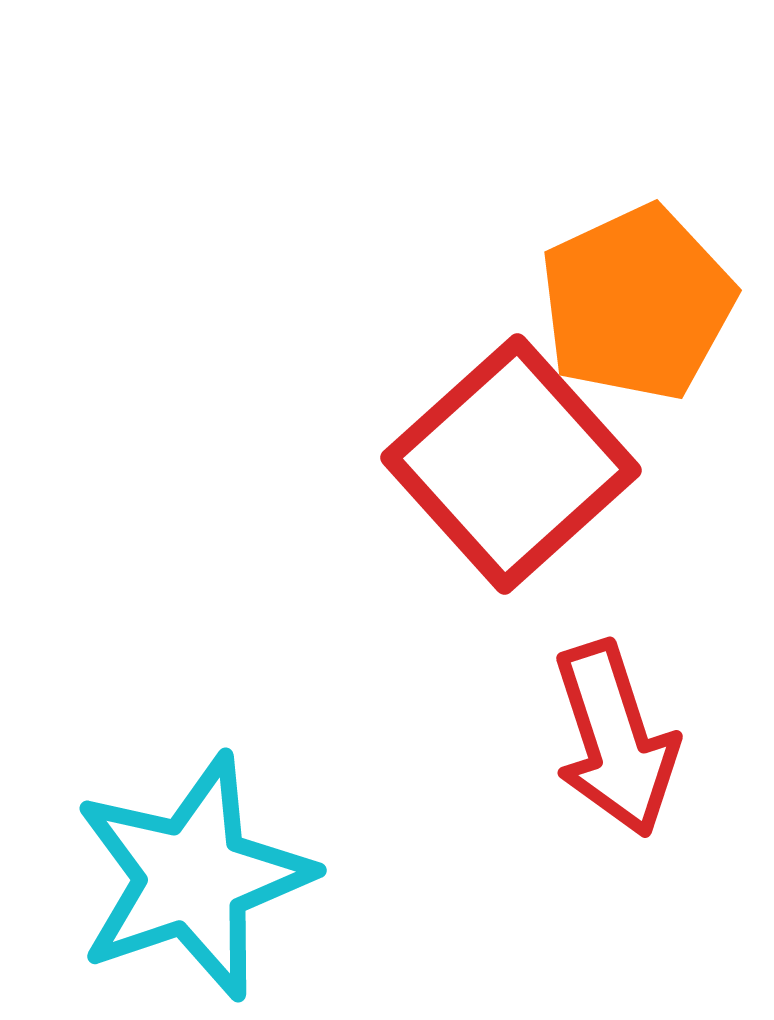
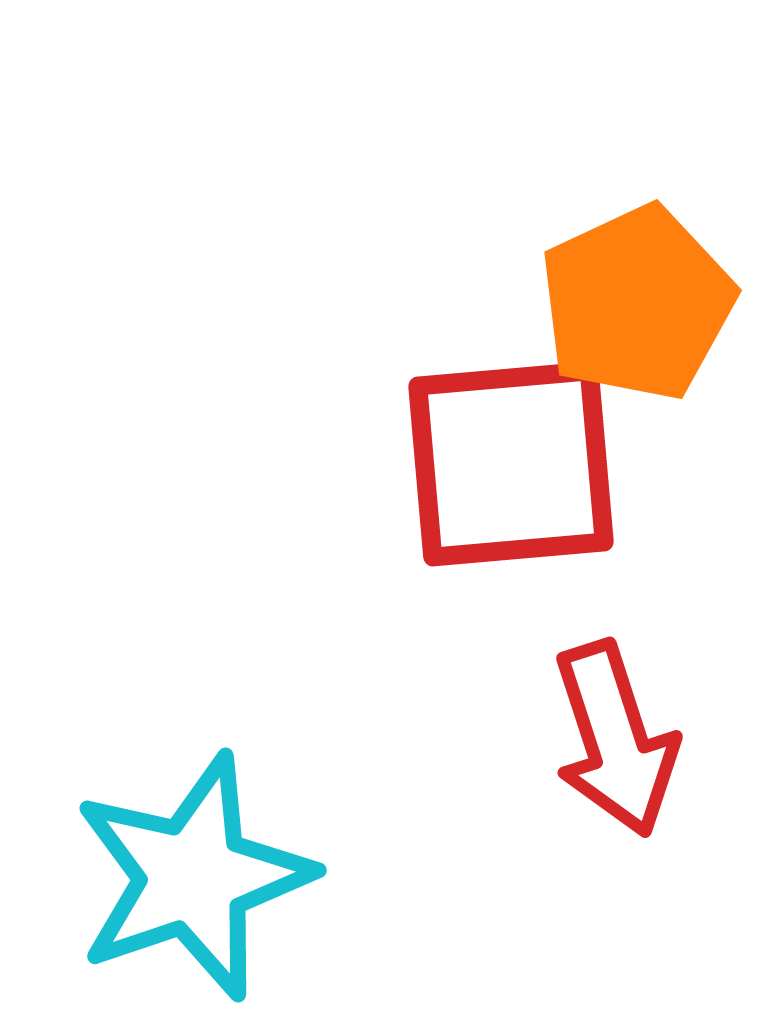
red square: rotated 37 degrees clockwise
